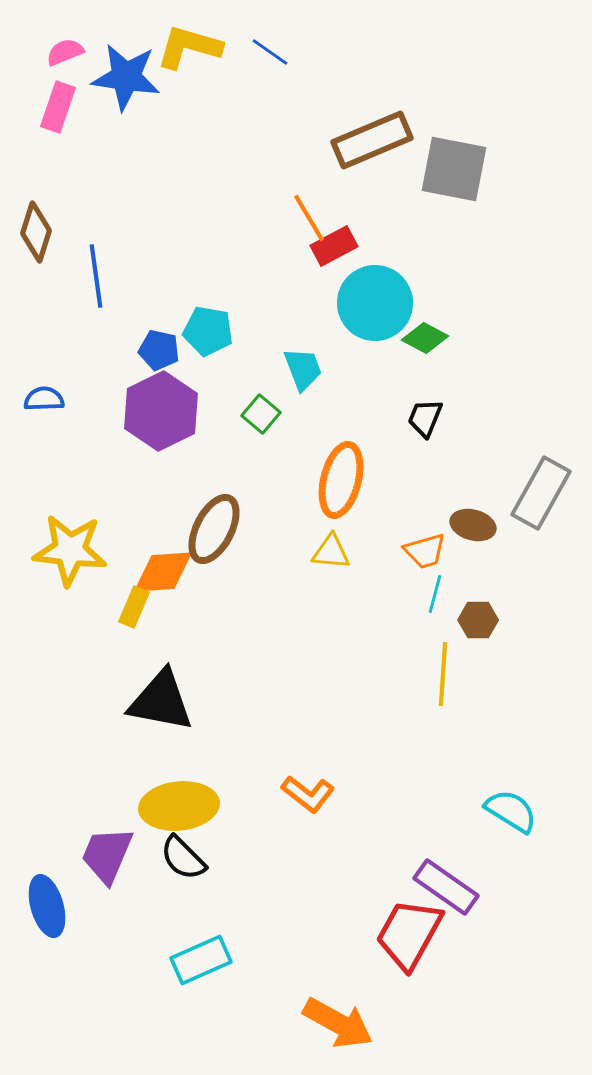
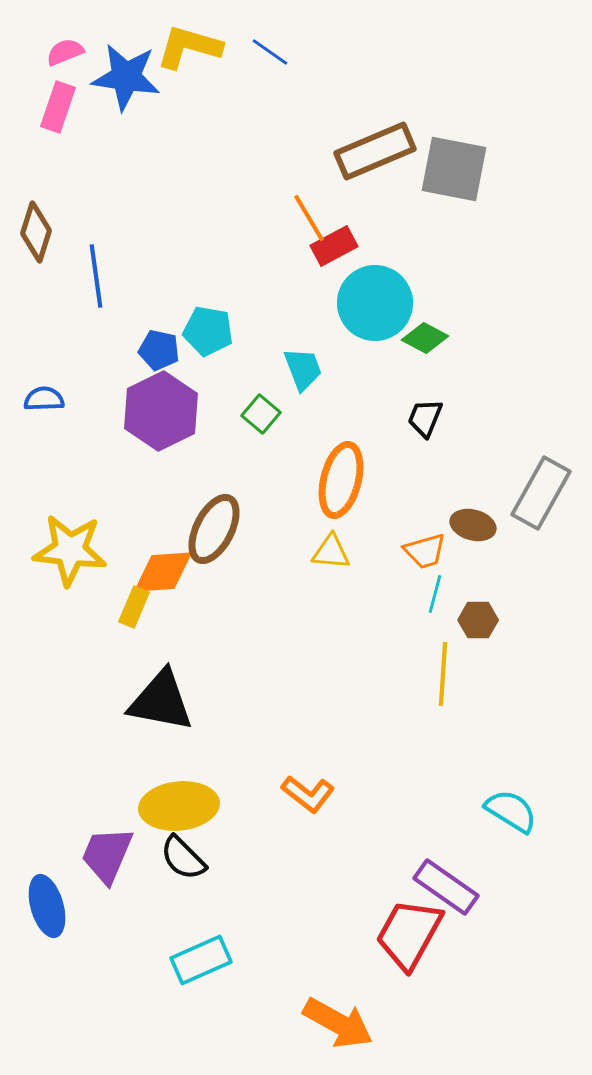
brown rectangle at (372, 140): moved 3 px right, 11 px down
